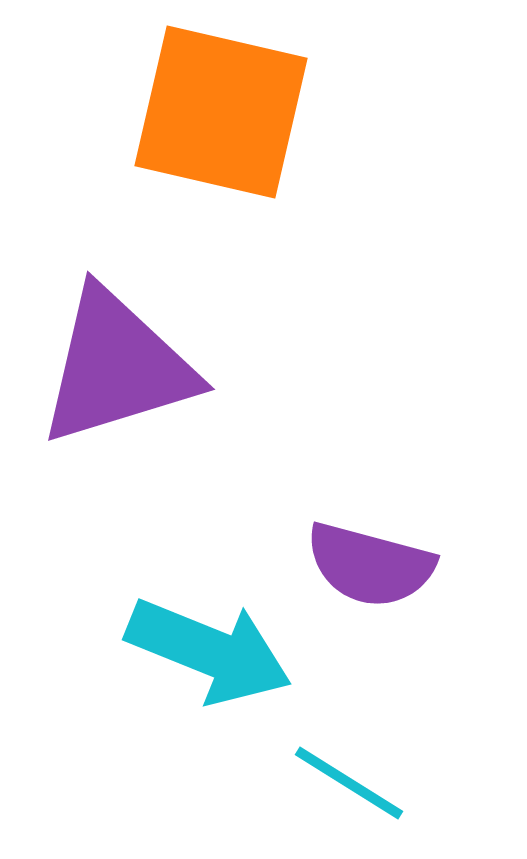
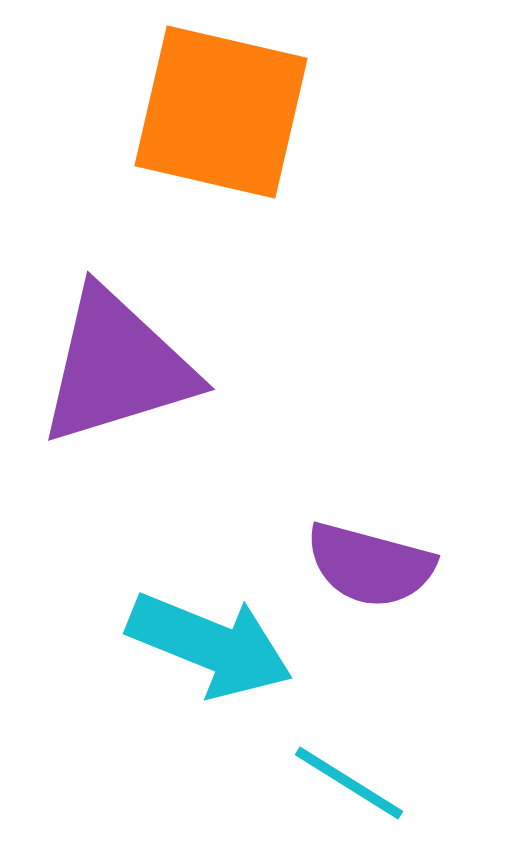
cyan arrow: moved 1 px right, 6 px up
